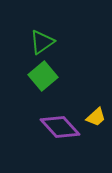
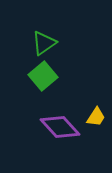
green triangle: moved 2 px right, 1 px down
yellow trapezoid: rotated 15 degrees counterclockwise
